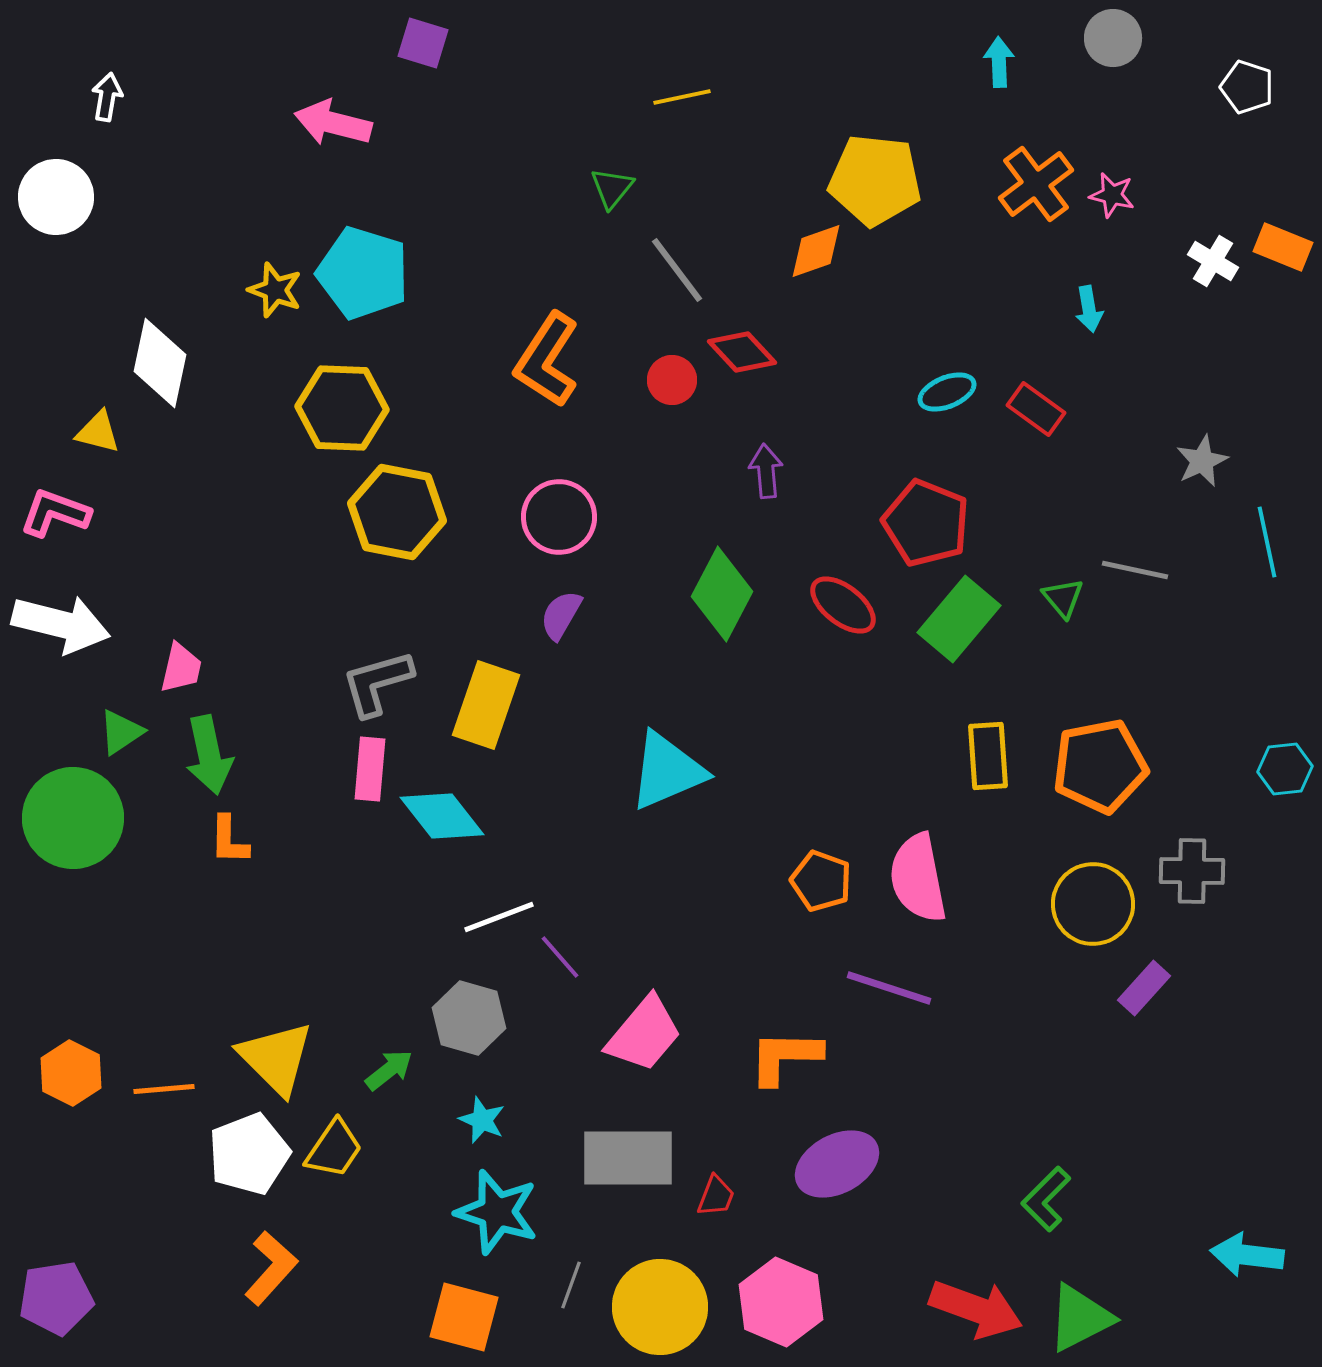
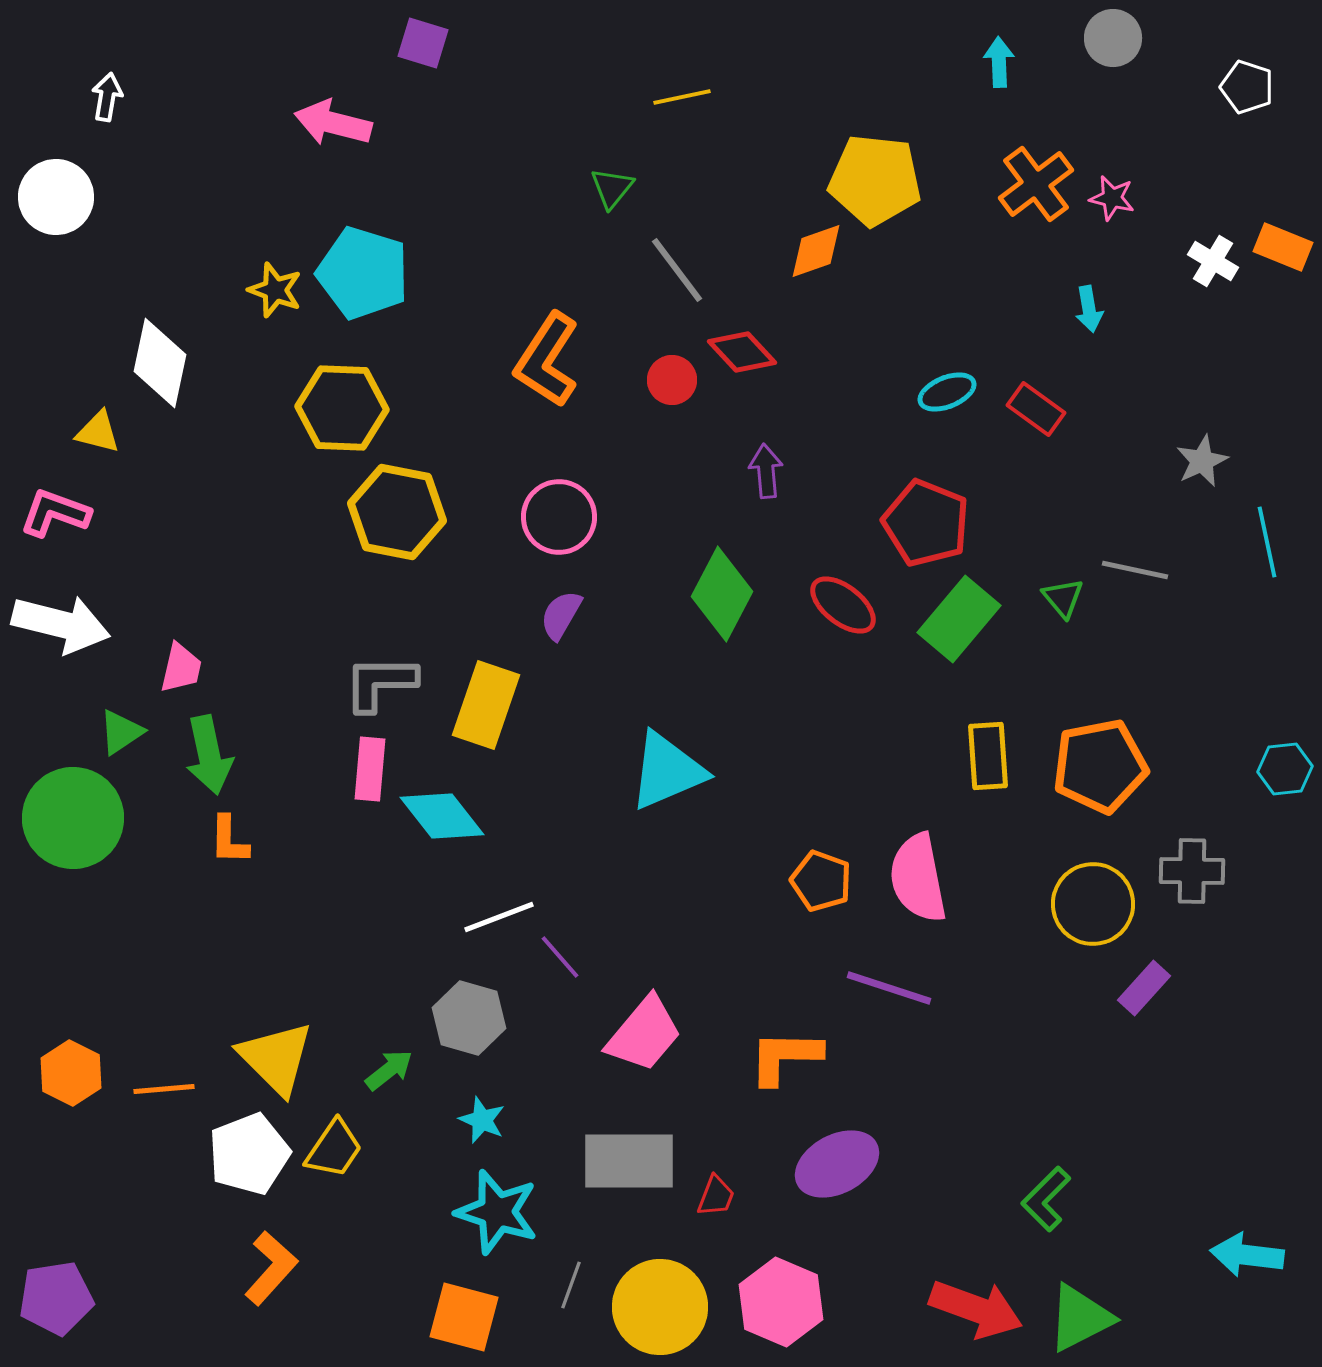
pink star at (1112, 195): moved 3 px down
gray L-shape at (377, 683): moved 3 px right; rotated 16 degrees clockwise
gray rectangle at (628, 1158): moved 1 px right, 3 px down
